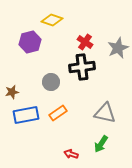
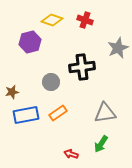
red cross: moved 22 px up; rotated 14 degrees counterclockwise
gray triangle: rotated 20 degrees counterclockwise
